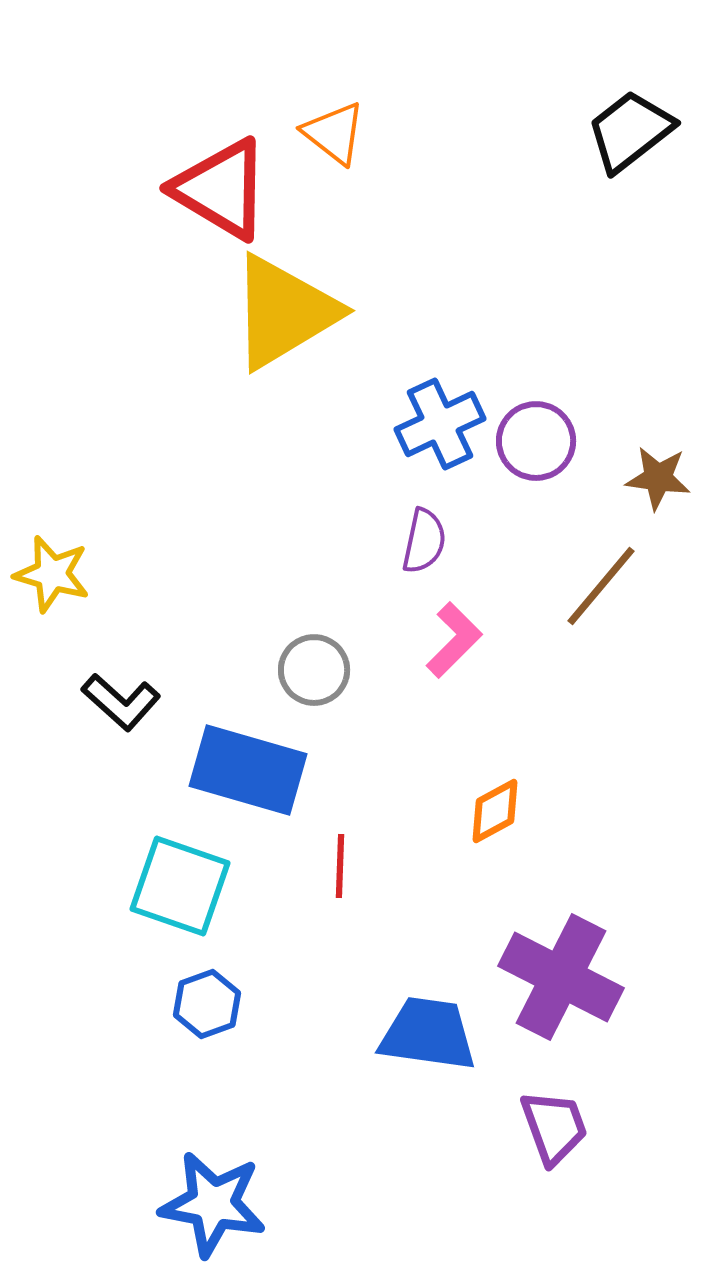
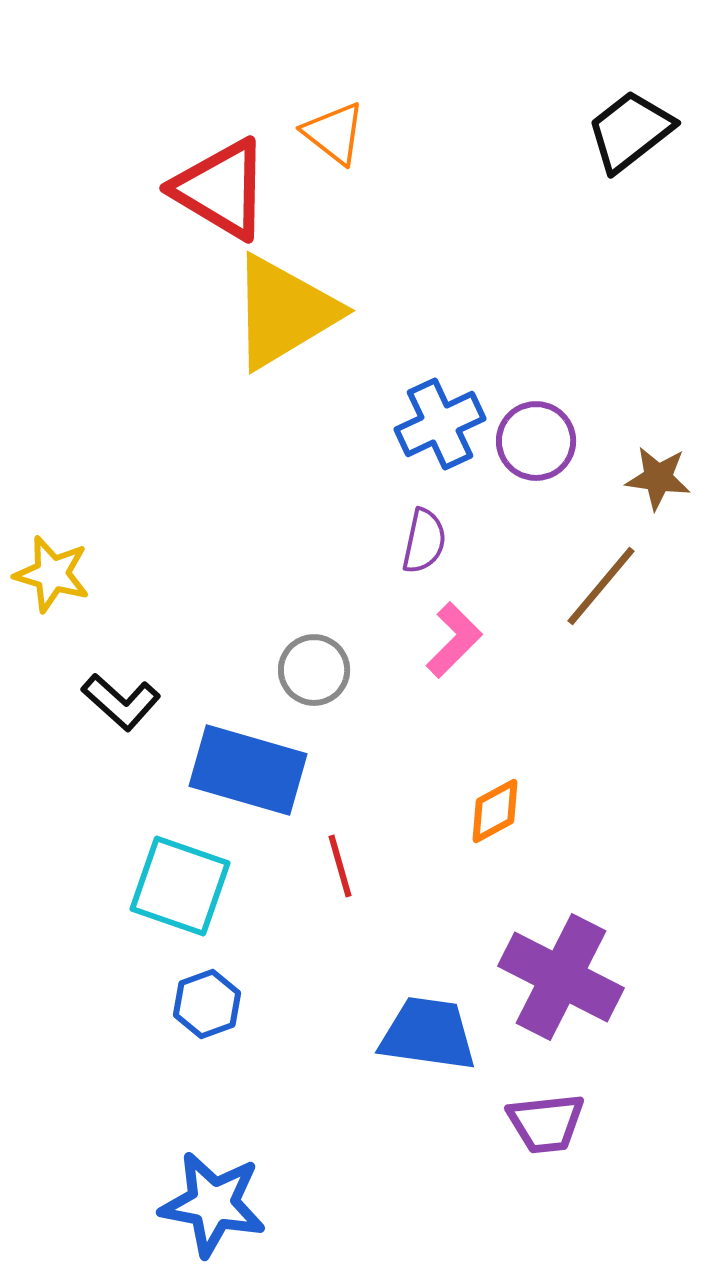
red line: rotated 18 degrees counterclockwise
purple trapezoid: moved 8 px left, 4 px up; rotated 104 degrees clockwise
